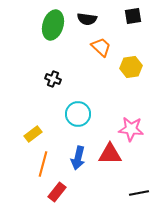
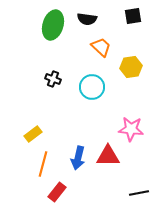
cyan circle: moved 14 px right, 27 px up
red triangle: moved 2 px left, 2 px down
